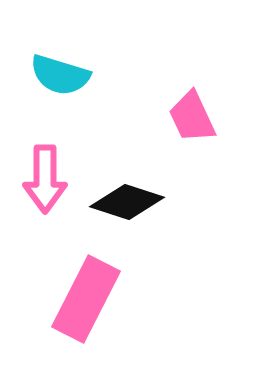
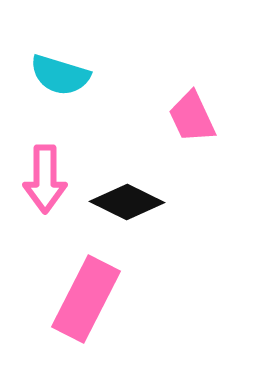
black diamond: rotated 8 degrees clockwise
